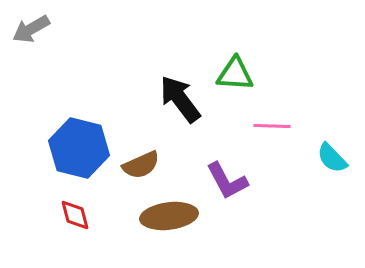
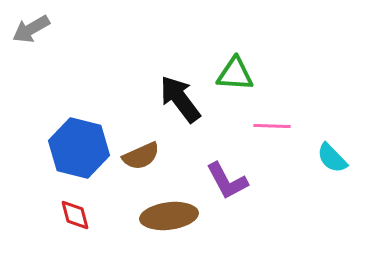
brown semicircle: moved 9 px up
